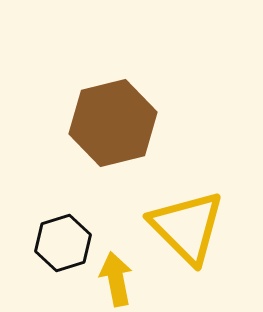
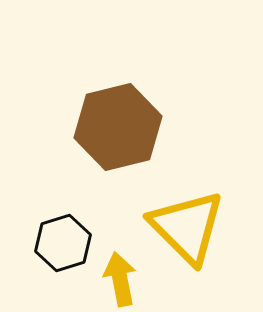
brown hexagon: moved 5 px right, 4 px down
yellow arrow: moved 4 px right
